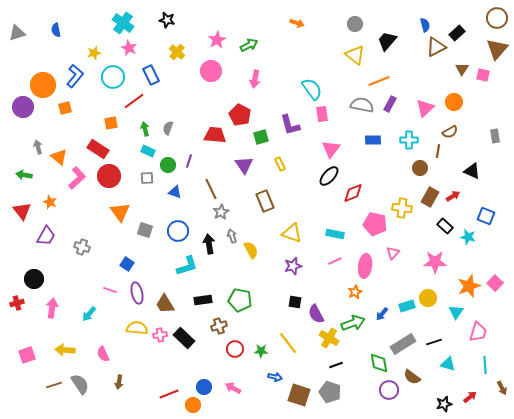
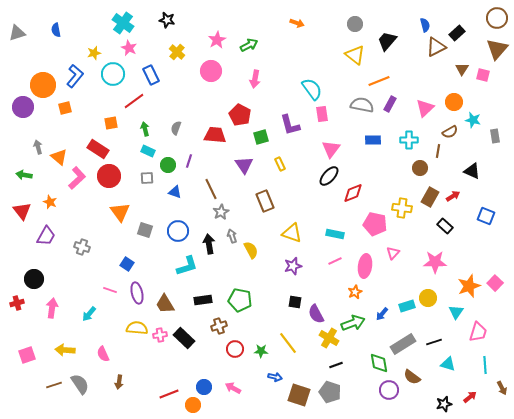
cyan circle at (113, 77): moved 3 px up
gray semicircle at (168, 128): moved 8 px right
cyan star at (468, 237): moved 5 px right, 117 px up
